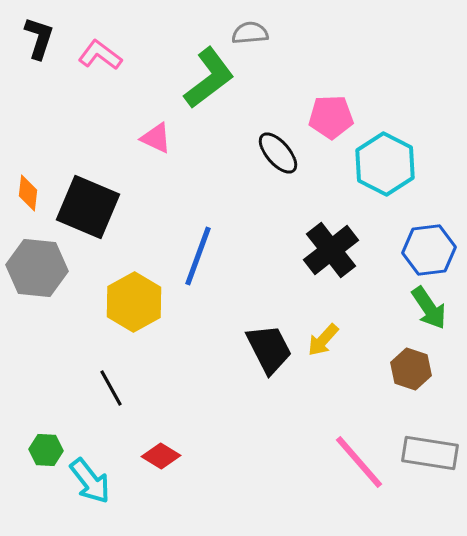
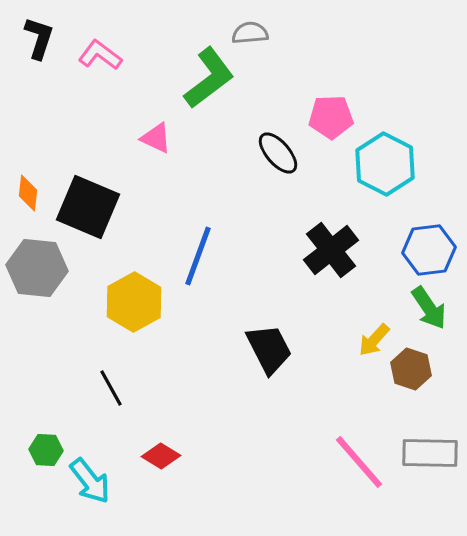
yellow arrow: moved 51 px right
gray rectangle: rotated 8 degrees counterclockwise
